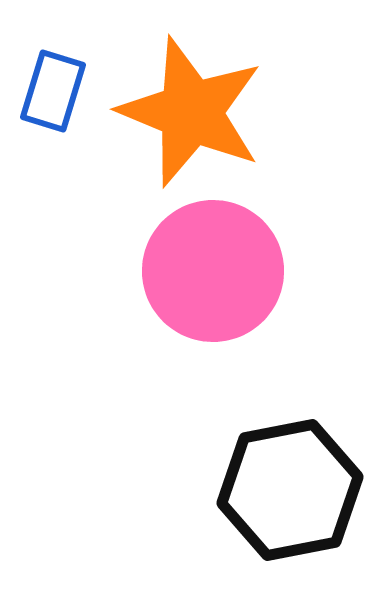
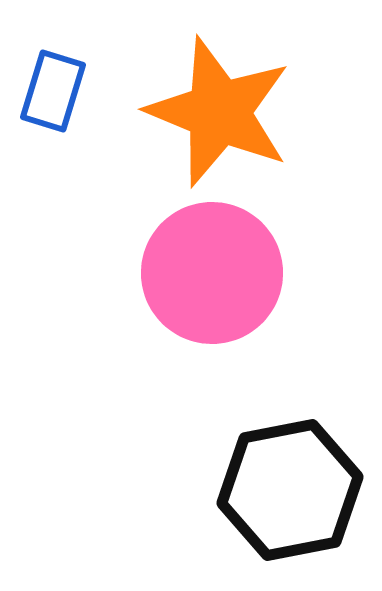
orange star: moved 28 px right
pink circle: moved 1 px left, 2 px down
